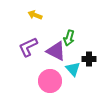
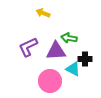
yellow arrow: moved 8 px right, 2 px up
green arrow: rotated 84 degrees clockwise
purple triangle: rotated 30 degrees counterclockwise
black cross: moved 4 px left
cyan triangle: rotated 21 degrees counterclockwise
